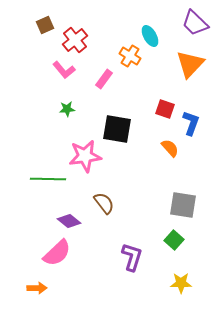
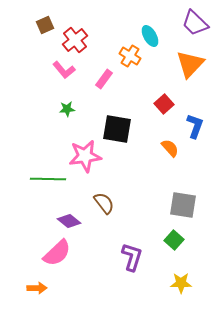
red square: moved 1 px left, 5 px up; rotated 30 degrees clockwise
blue L-shape: moved 4 px right, 3 px down
